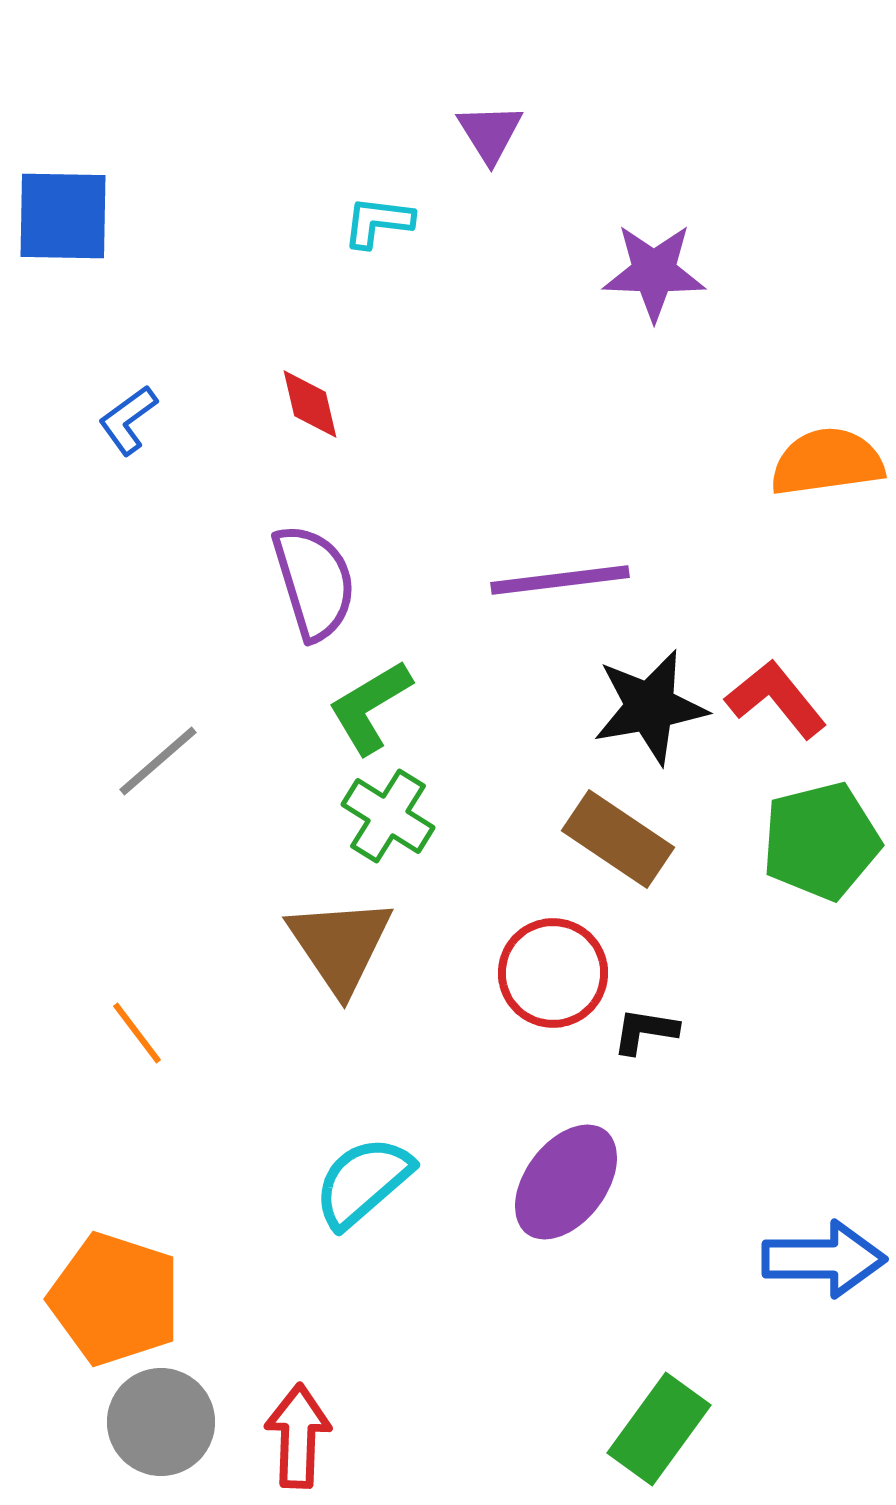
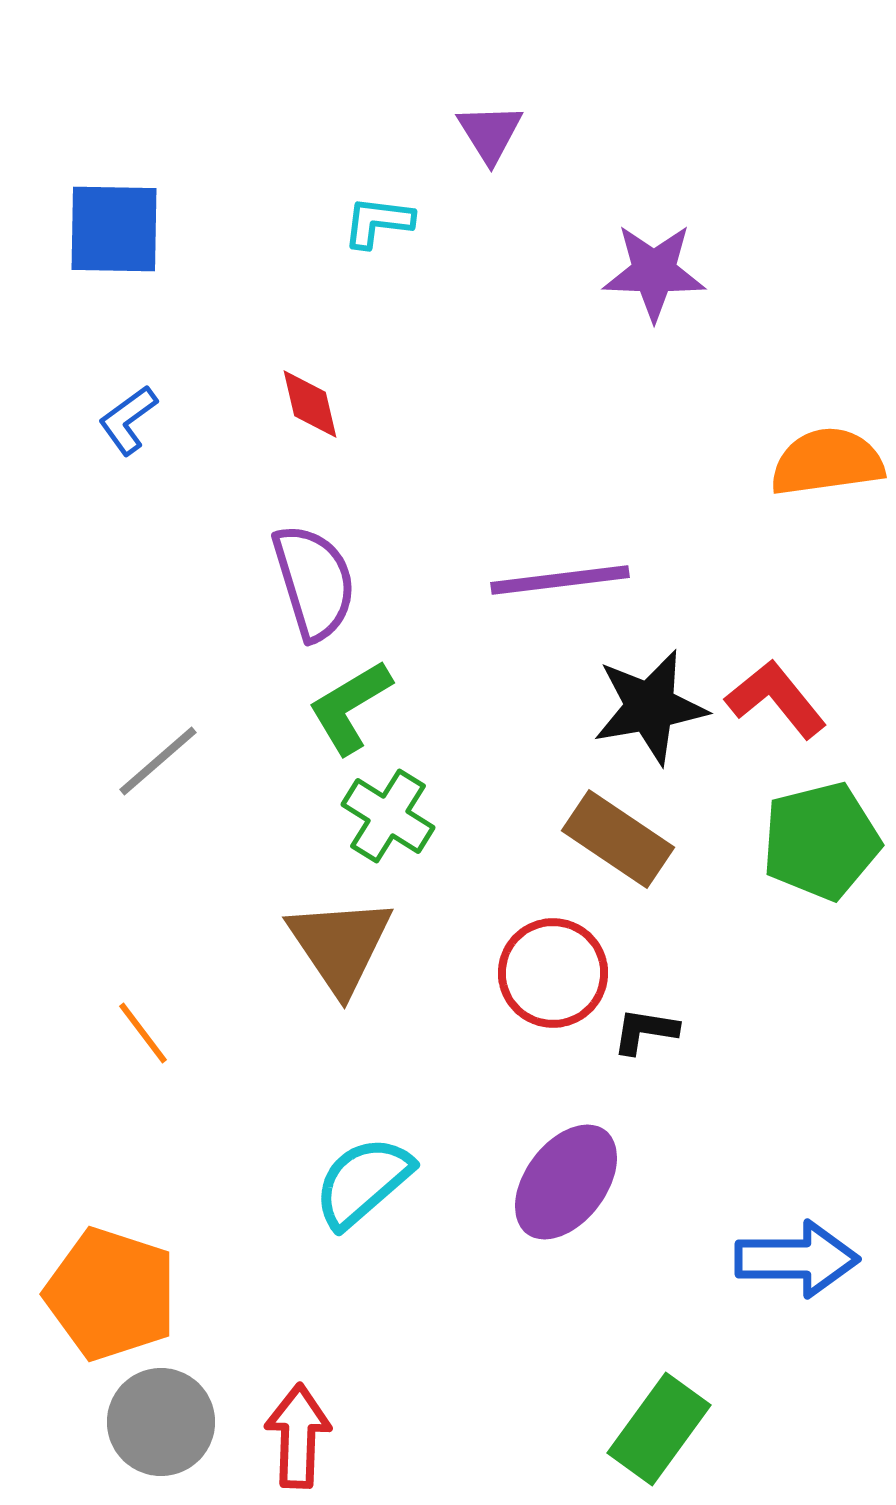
blue square: moved 51 px right, 13 px down
green L-shape: moved 20 px left
orange line: moved 6 px right
blue arrow: moved 27 px left
orange pentagon: moved 4 px left, 5 px up
